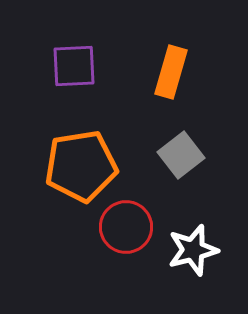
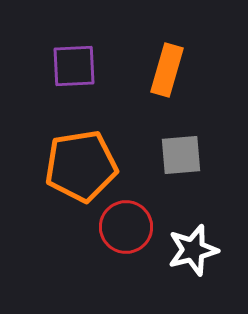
orange rectangle: moved 4 px left, 2 px up
gray square: rotated 33 degrees clockwise
